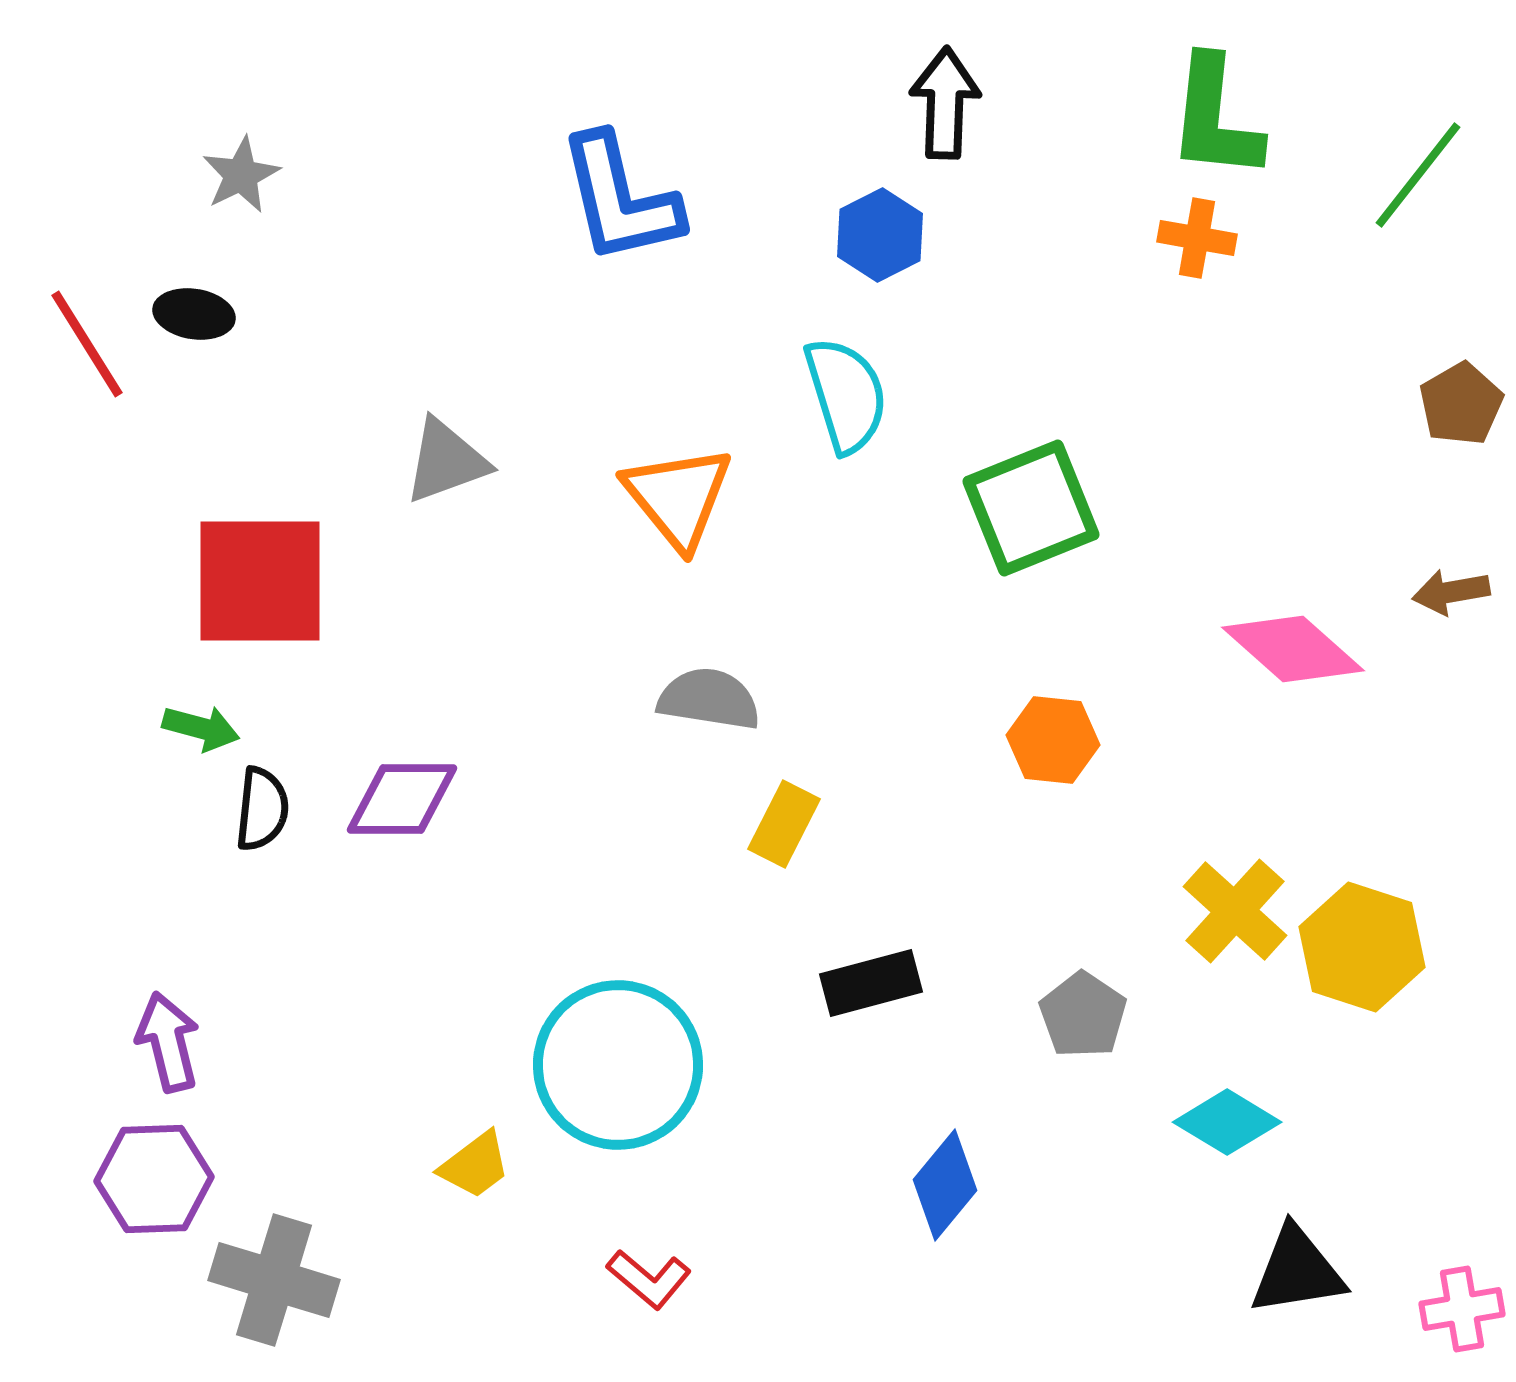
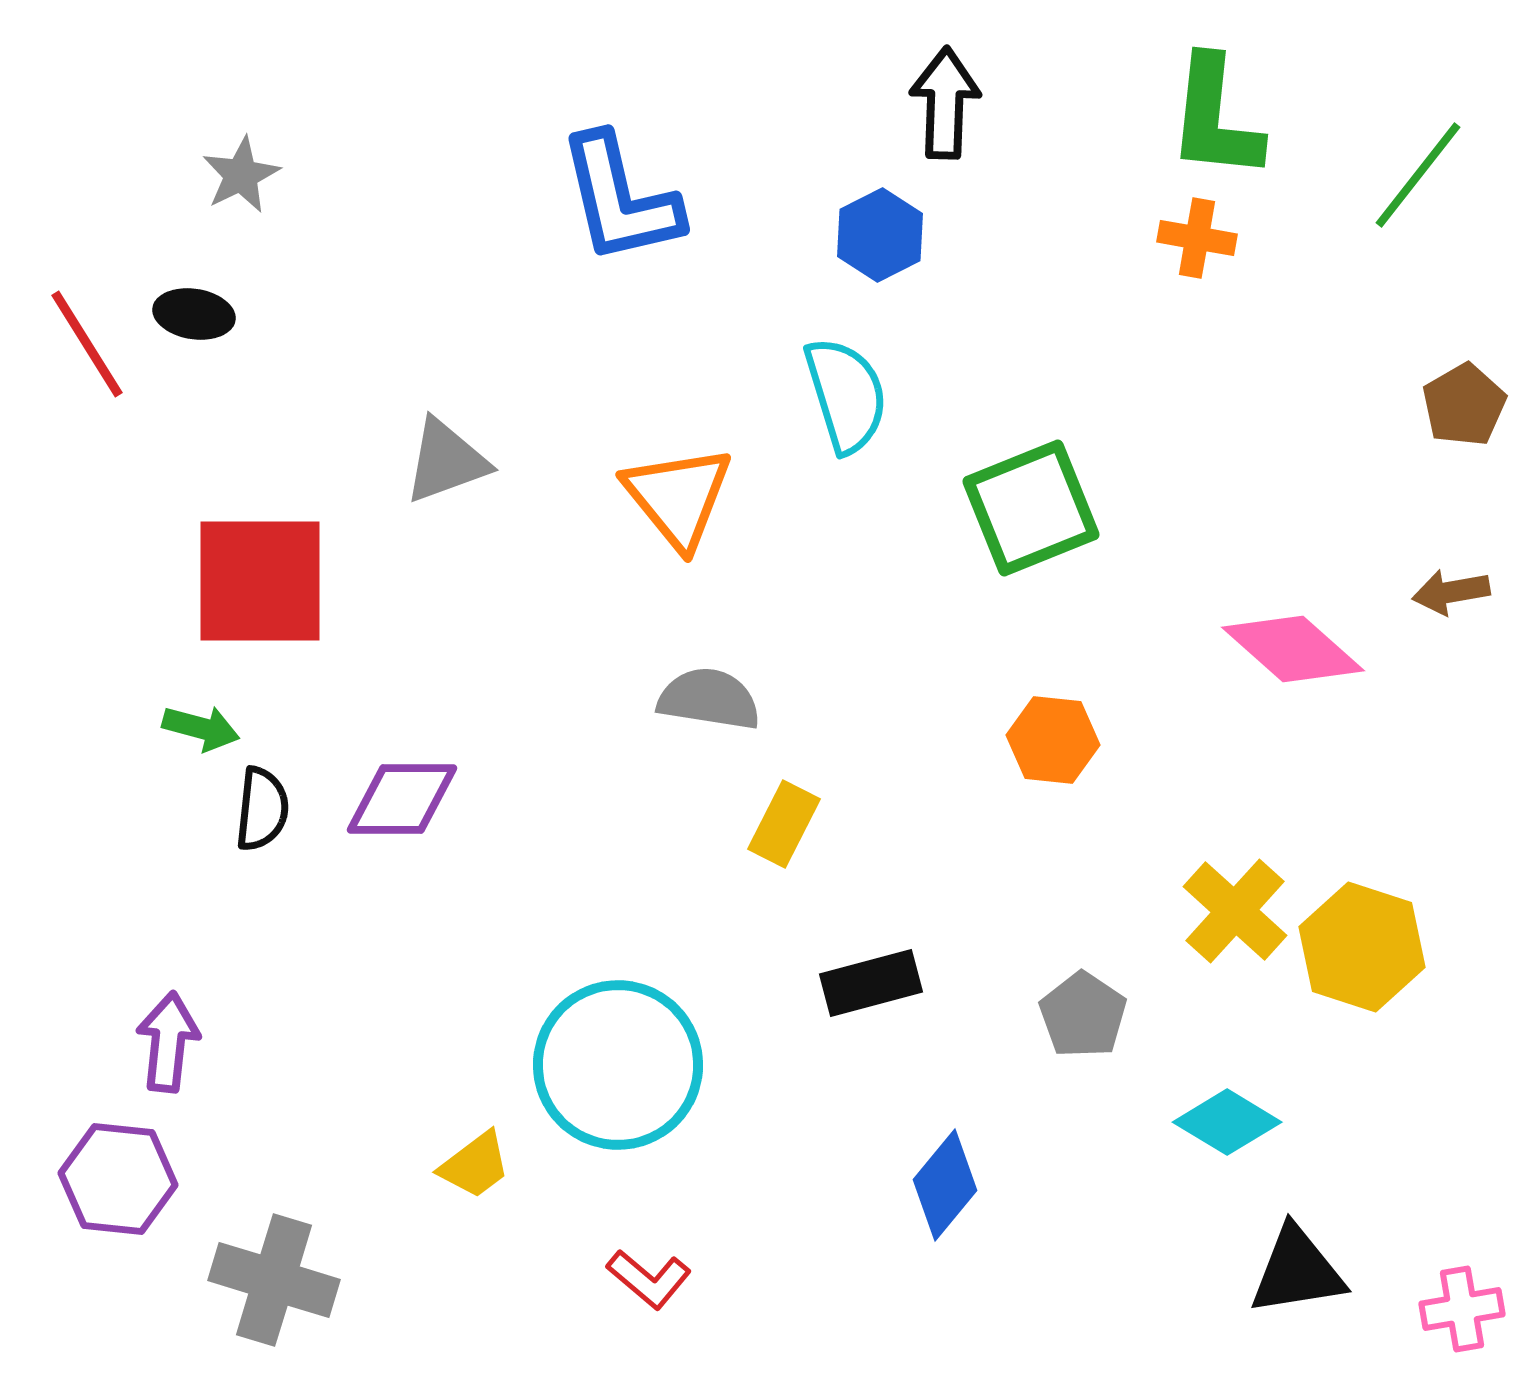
brown pentagon: moved 3 px right, 1 px down
purple arrow: rotated 20 degrees clockwise
purple hexagon: moved 36 px left; rotated 8 degrees clockwise
